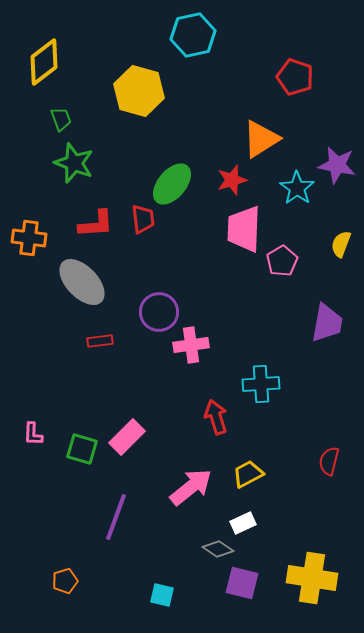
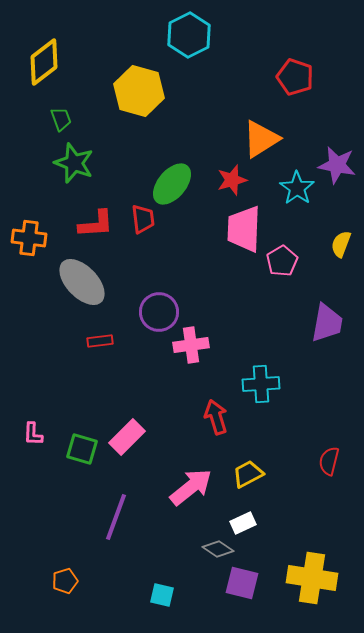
cyan hexagon: moved 4 px left; rotated 15 degrees counterclockwise
